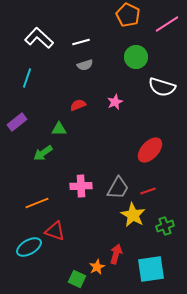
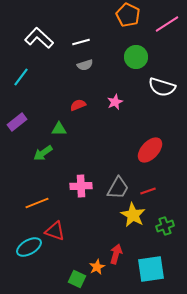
cyan line: moved 6 px left, 1 px up; rotated 18 degrees clockwise
